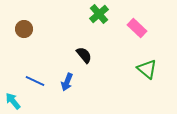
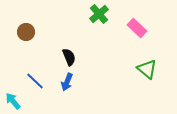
brown circle: moved 2 px right, 3 px down
black semicircle: moved 15 px left, 2 px down; rotated 18 degrees clockwise
blue line: rotated 18 degrees clockwise
